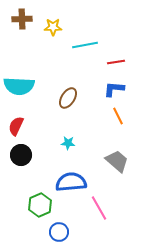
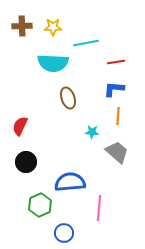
brown cross: moved 7 px down
cyan line: moved 1 px right, 2 px up
cyan semicircle: moved 34 px right, 23 px up
brown ellipse: rotated 50 degrees counterclockwise
orange line: rotated 30 degrees clockwise
red semicircle: moved 4 px right
cyan star: moved 24 px right, 11 px up
black circle: moved 5 px right, 7 px down
gray trapezoid: moved 9 px up
blue semicircle: moved 1 px left
pink line: rotated 35 degrees clockwise
blue circle: moved 5 px right, 1 px down
